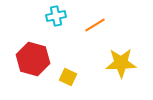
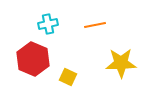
cyan cross: moved 8 px left, 8 px down
orange line: rotated 20 degrees clockwise
red hexagon: rotated 8 degrees clockwise
